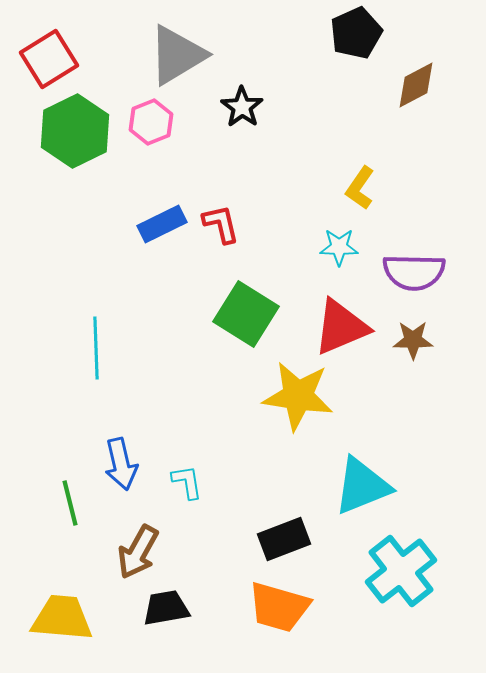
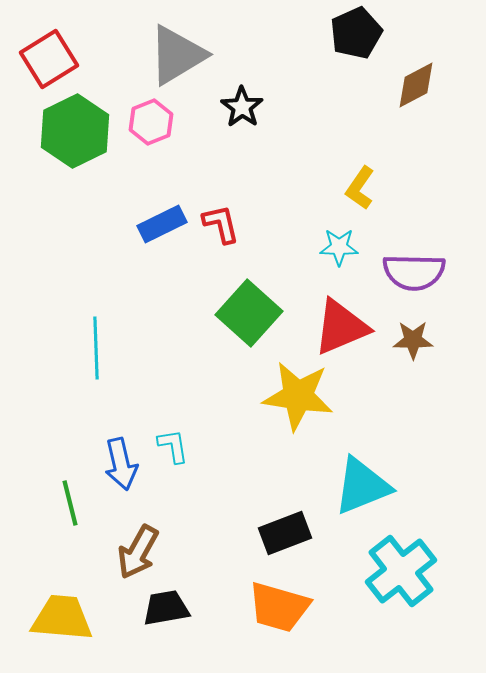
green square: moved 3 px right, 1 px up; rotated 10 degrees clockwise
cyan L-shape: moved 14 px left, 36 px up
black rectangle: moved 1 px right, 6 px up
